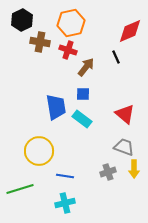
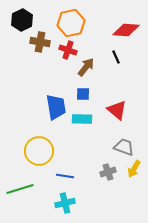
red diamond: moved 4 px left, 1 px up; rotated 28 degrees clockwise
red triangle: moved 8 px left, 4 px up
cyan rectangle: rotated 36 degrees counterclockwise
yellow arrow: rotated 30 degrees clockwise
